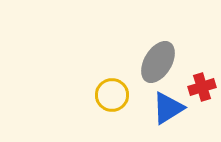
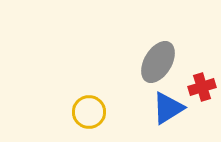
yellow circle: moved 23 px left, 17 px down
